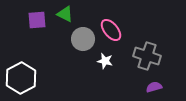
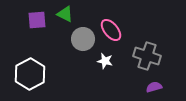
white hexagon: moved 9 px right, 4 px up
